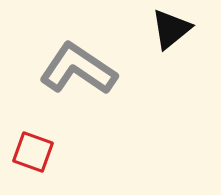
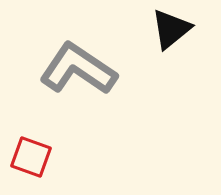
red square: moved 2 px left, 5 px down
